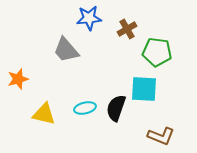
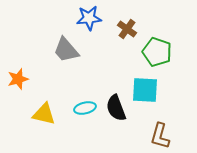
brown cross: rotated 24 degrees counterclockwise
green pentagon: rotated 12 degrees clockwise
cyan square: moved 1 px right, 1 px down
black semicircle: rotated 40 degrees counterclockwise
brown L-shape: moved 1 px left; rotated 84 degrees clockwise
